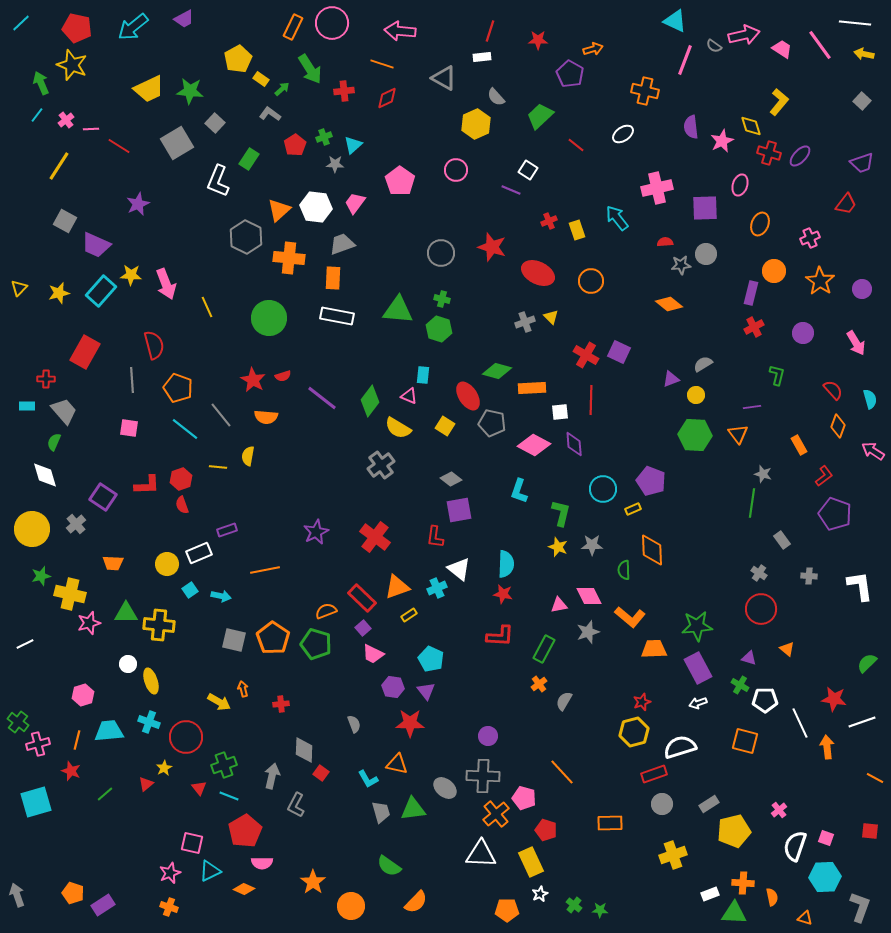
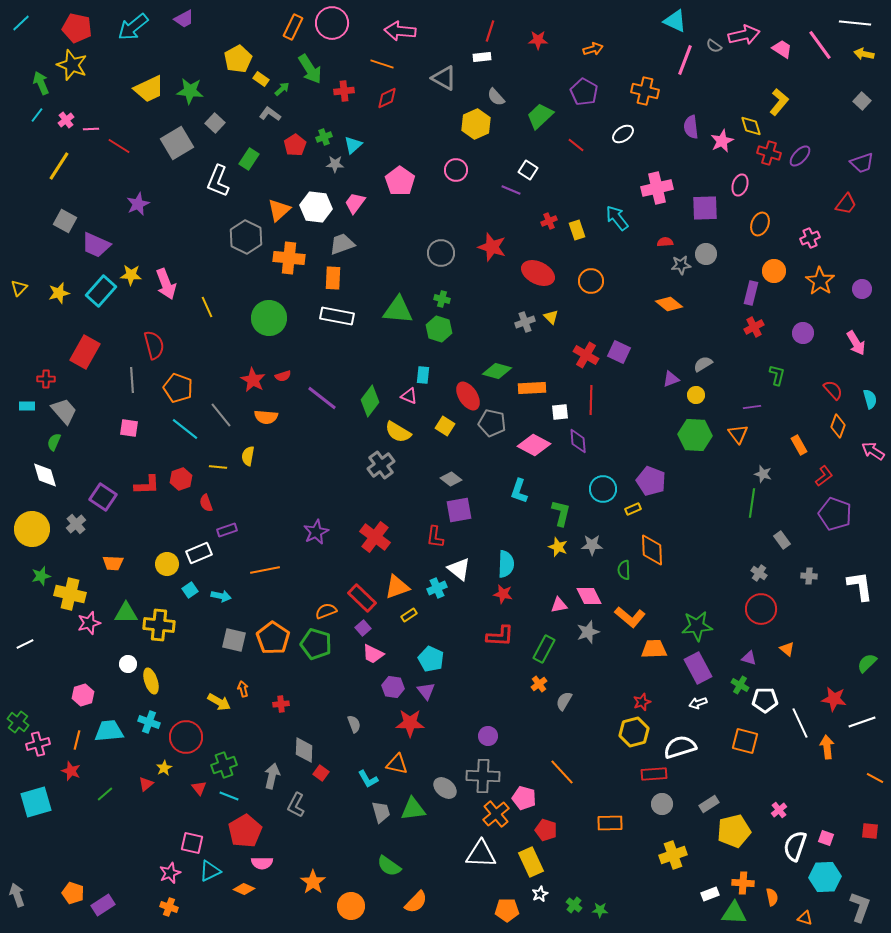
purple pentagon at (570, 74): moved 14 px right, 18 px down
yellow semicircle at (398, 428): moved 4 px down
purple diamond at (574, 444): moved 4 px right, 3 px up
red semicircle at (182, 505): moved 24 px right, 2 px up
red rectangle at (654, 774): rotated 15 degrees clockwise
